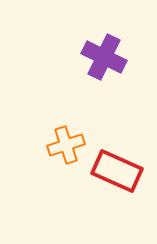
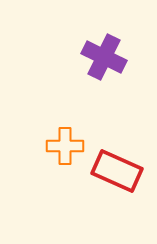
orange cross: moved 1 px left, 1 px down; rotated 18 degrees clockwise
